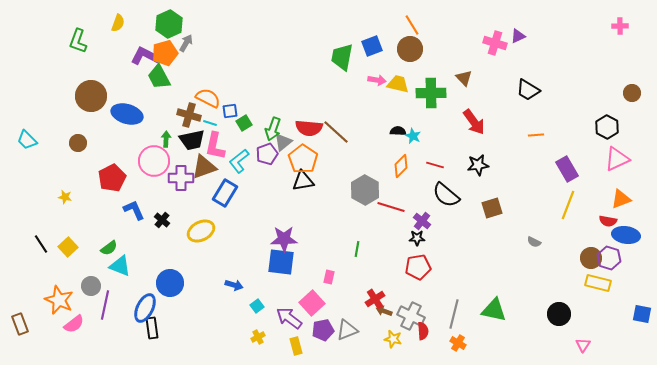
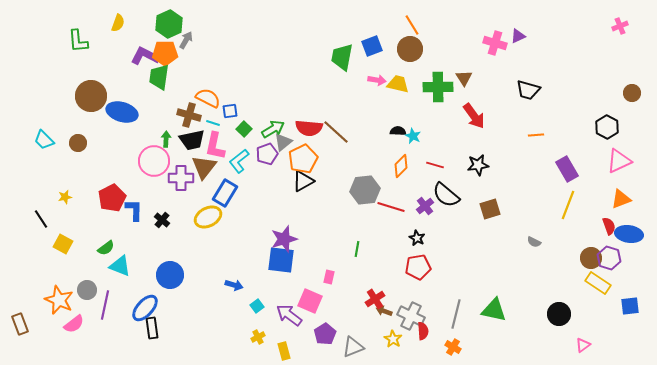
pink cross at (620, 26): rotated 21 degrees counterclockwise
green L-shape at (78, 41): rotated 25 degrees counterclockwise
gray arrow at (186, 43): moved 3 px up
orange pentagon at (165, 53): rotated 15 degrees clockwise
green trapezoid at (159, 77): rotated 36 degrees clockwise
brown triangle at (464, 78): rotated 12 degrees clockwise
black trapezoid at (528, 90): rotated 15 degrees counterclockwise
green cross at (431, 93): moved 7 px right, 6 px up
blue ellipse at (127, 114): moved 5 px left, 2 px up
red arrow at (474, 122): moved 6 px up
cyan line at (210, 123): moved 3 px right
green square at (244, 123): moved 6 px down; rotated 14 degrees counterclockwise
green arrow at (273, 129): rotated 140 degrees counterclockwise
cyan trapezoid at (27, 140): moved 17 px right
orange pentagon at (303, 159): rotated 12 degrees clockwise
pink triangle at (617, 159): moved 2 px right, 2 px down
brown triangle at (204, 167): rotated 32 degrees counterclockwise
red pentagon at (112, 178): moved 20 px down
black triangle at (303, 181): rotated 20 degrees counterclockwise
gray hexagon at (365, 190): rotated 24 degrees clockwise
yellow star at (65, 197): rotated 24 degrees counterclockwise
brown square at (492, 208): moved 2 px left, 1 px down
blue L-shape at (134, 210): rotated 25 degrees clockwise
purple cross at (422, 221): moved 3 px right, 15 px up; rotated 12 degrees clockwise
red semicircle at (608, 221): moved 1 px right, 5 px down; rotated 120 degrees counterclockwise
yellow ellipse at (201, 231): moved 7 px right, 14 px up
blue ellipse at (626, 235): moved 3 px right, 1 px up
black star at (417, 238): rotated 28 degrees clockwise
purple star at (284, 239): rotated 16 degrees counterclockwise
black line at (41, 244): moved 25 px up
yellow square at (68, 247): moved 5 px left, 3 px up; rotated 18 degrees counterclockwise
green semicircle at (109, 248): moved 3 px left
blue square at (281, 262): moved 2 px up
blue circle at (170, 283): moved 8 px up
yellow rectangle at (598, 283): rotated 20 degrees clockwise
gray circle at (91, 286): moved 4 px left, 4 px down
pink square at (312, 303): moved 2 px left, 2 px up; rotated 25 degrees counterclockwise
blue ellipse at (145, 308): rotated 16 degrees clockwise
gray line at (454, 314): moved 2 px right
blue square at (642, 314): moved 12 px left, 8 px up; rotated 18 degrees counterclockwise
purple arrow at (289, 318): moved 3 px up
purple pentagon at (323, 330): moved 2 px right, 4 px down; rotated 20 degrees counterclockwise
gray triangle at (347, 330): moved 6 px right, 17 px down
yellow star at (393, 339): rotated 18 degrees clockwise
orange cross at (458, 343): moved 5 px left, 4 px down
pink triangle at (583, 345): rotated 21 degrees clockwise
yellow rectangle at (296, 346): moved 12 px left, 5 px down
